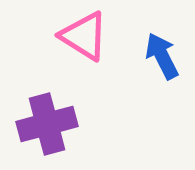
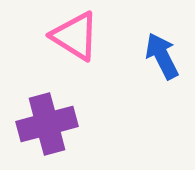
pink triangle: moved 9 px left
